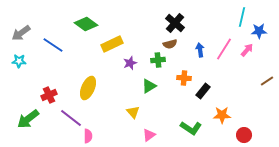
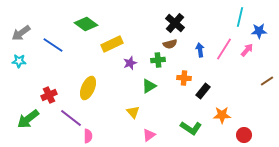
cyan line: moved 2 px left
